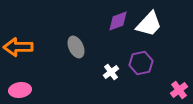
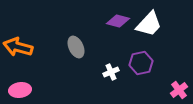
purple diamond: rotated 35 degrees clockwise
orange arrow: rotated 16 degrees clockwise
white cross: rotated 14 degrees clockwise
